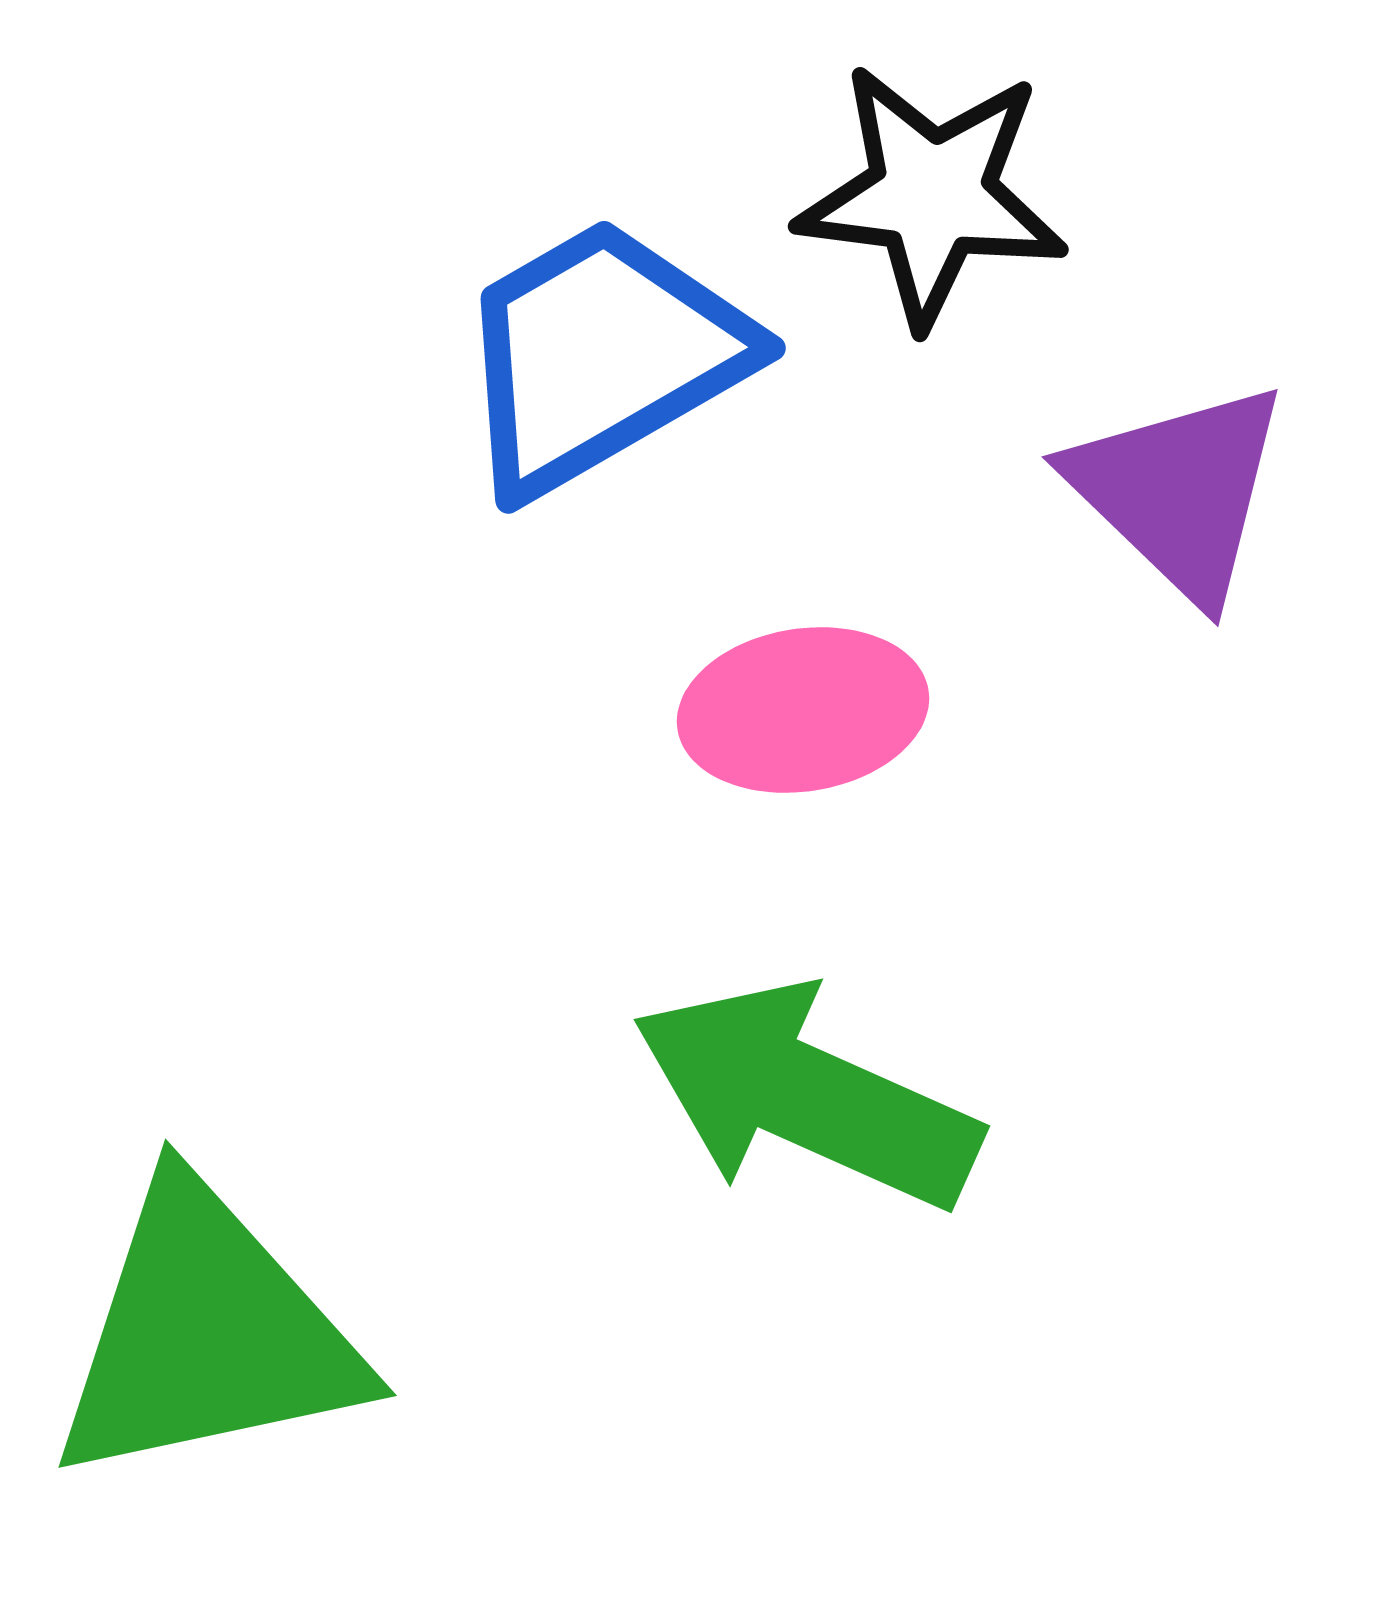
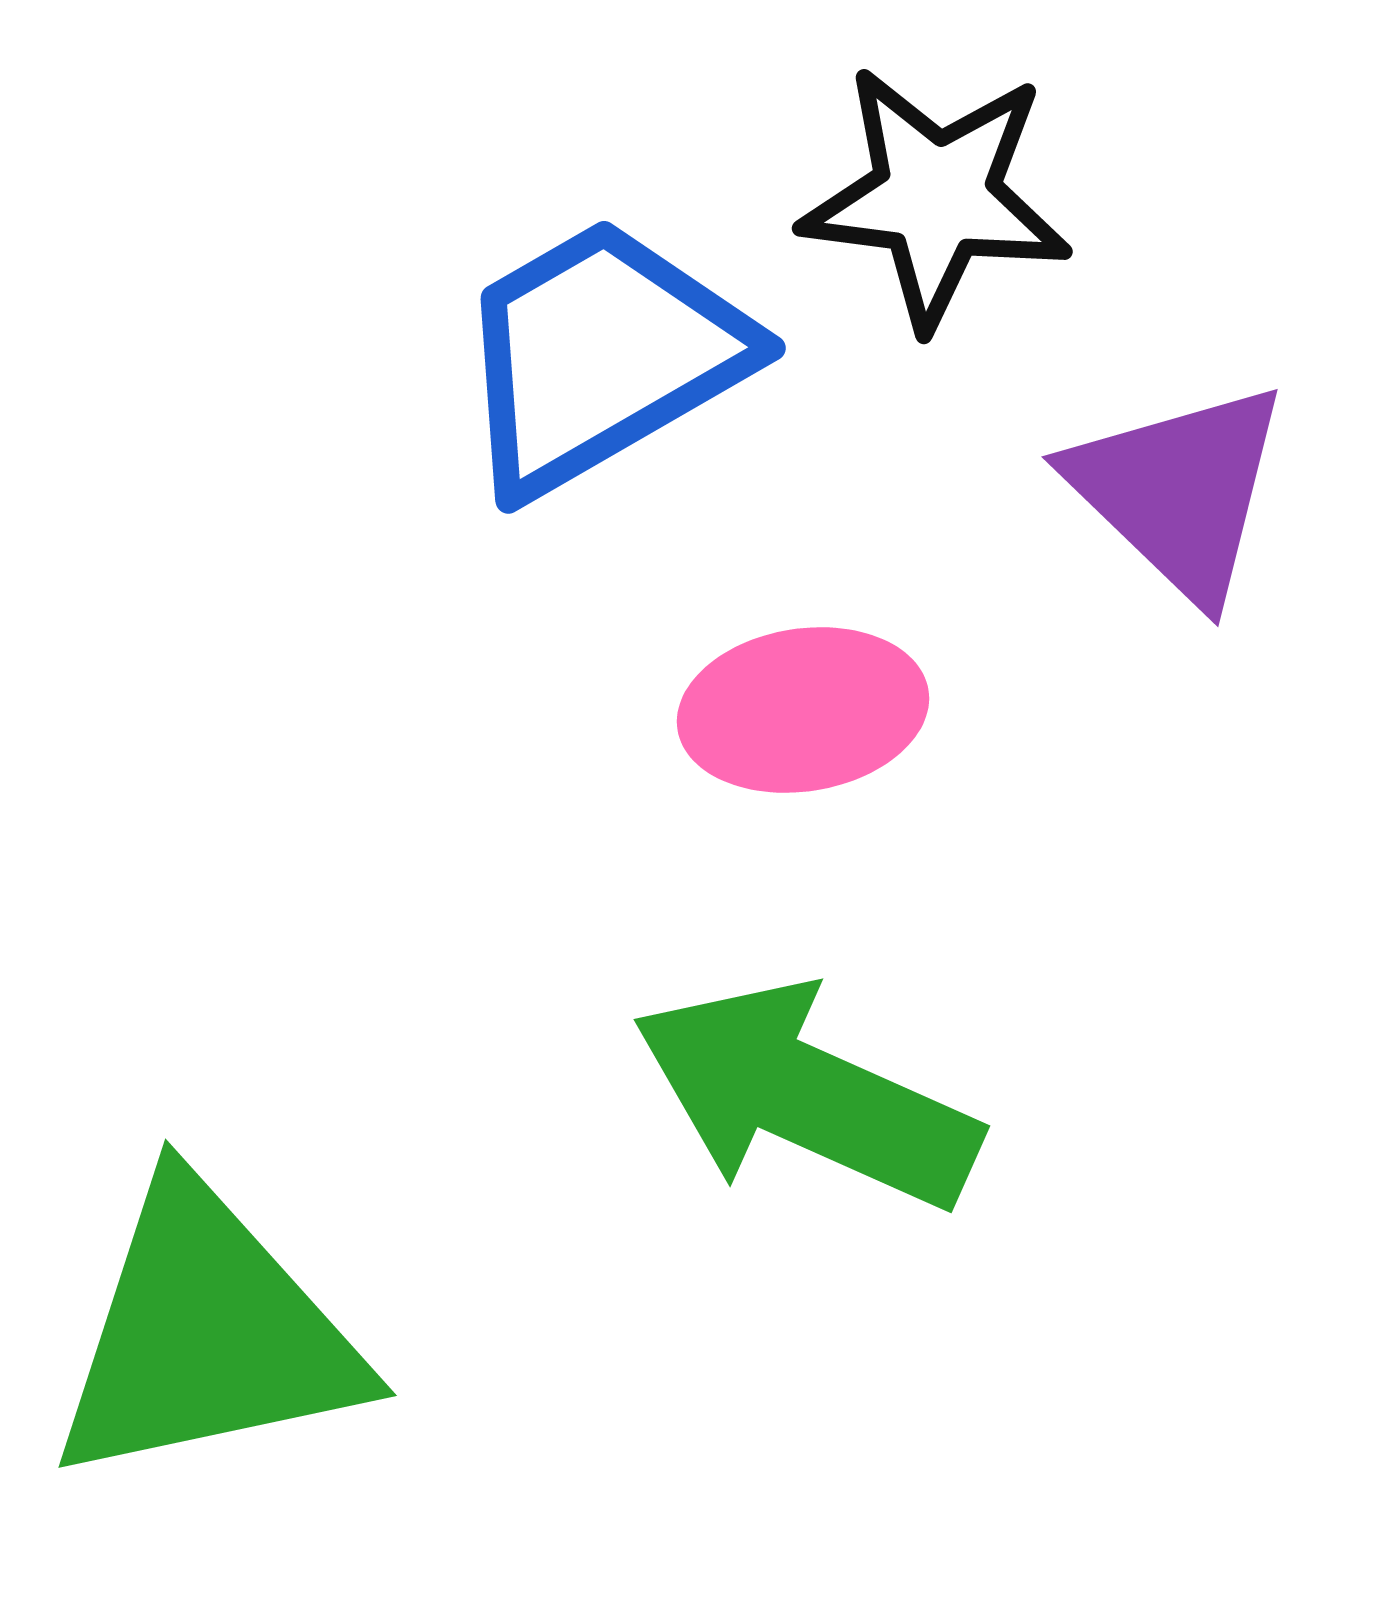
black star: moved 4 px right, 2 px down
